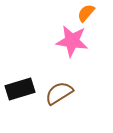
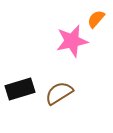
orange semicircle: moved 10 px right, 6 px down
pink star: rotated 20 degrees counterclockwise
